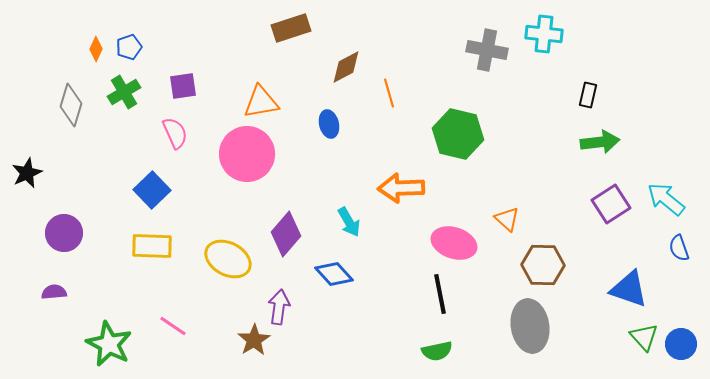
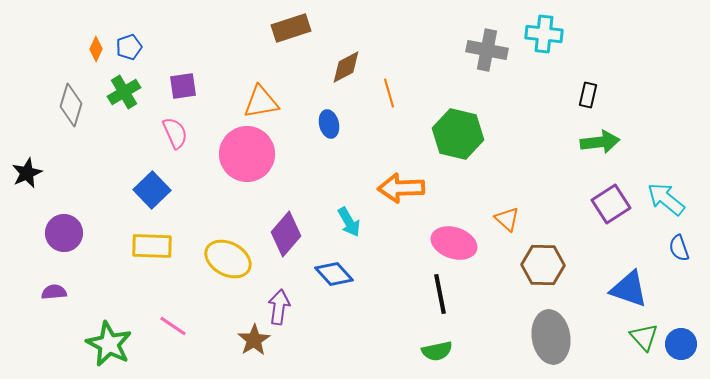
gray ellipse at (530, 326): moved 21 px right, 11 px down
